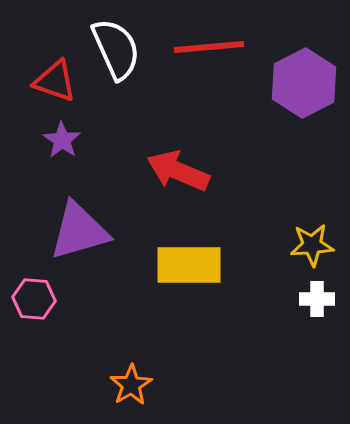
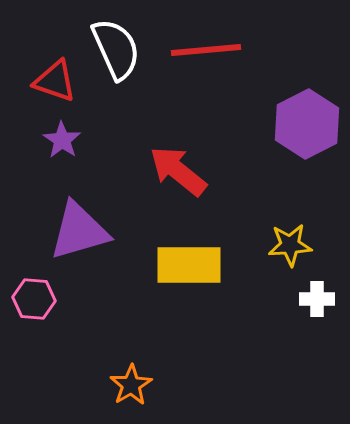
red line: moved 3 px left, 3 px down
purple hexagon: moved 3 px right, 41 px down
red arrow: rotated 16 degrees clockwise
yellow star: moved 22 px left
